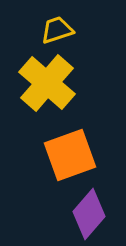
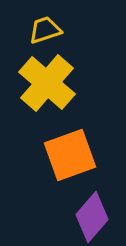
yellow trapezoid: moved 12 px left
purple diamond: moved 3 px right, 3 px down
